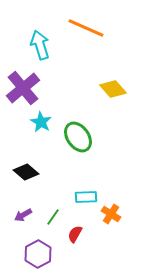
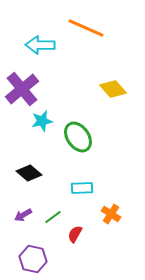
cyan arrow: rotated 72 degrees counterclockwise
purple cross: moved 1 px left, 1 px down
cyan star: moved 1 px right, 1 px up; rotated 30 degrees clockwise
black diamond: moved 3 px right, 1 px down
cyan rectangle: moved 4 px left, 9 px up
green line: rotated 18 degrees clockwise
purple hexagon: moved 5 px left, 5 px down; rotated 20 degrees counterclockwise
